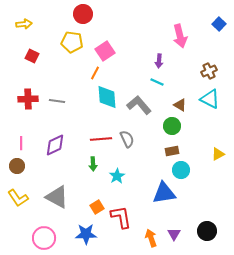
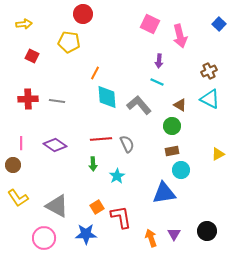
yellow pentagon: moved 3 px left
pink square: moved 45 px right, 27 px up; rotated 30 degrees counterclockwise
gray semicircle: moved 5 px down
purple diamond: rotated 60 degrees clockwise
brown circle: moved 4 px left, 1 px up
gray triangle: moved 9 px down
